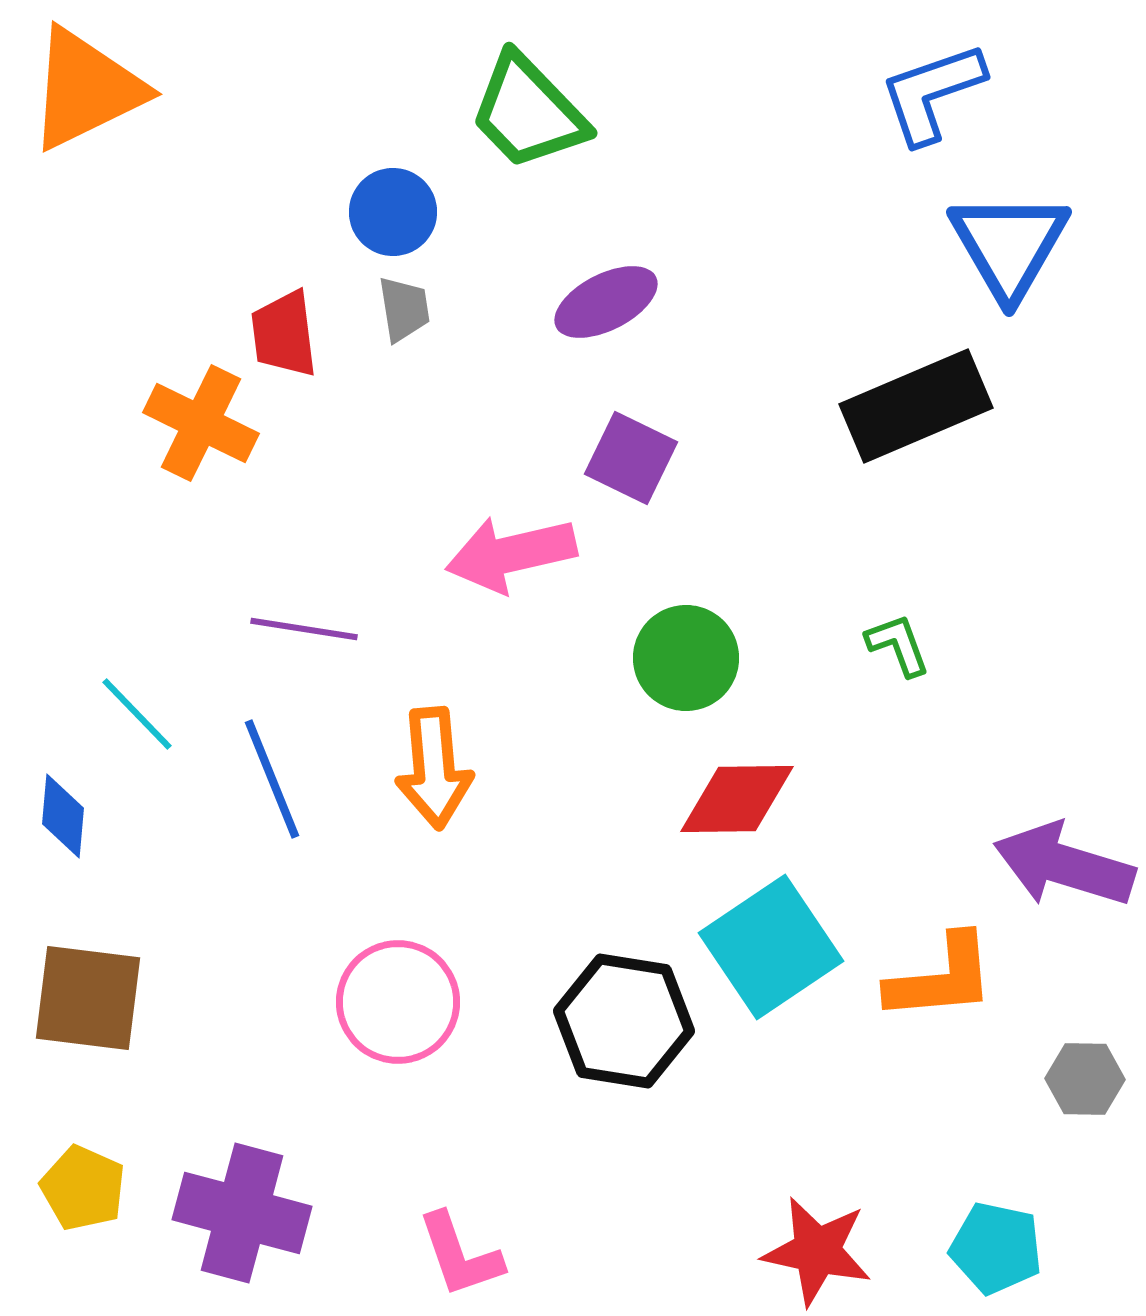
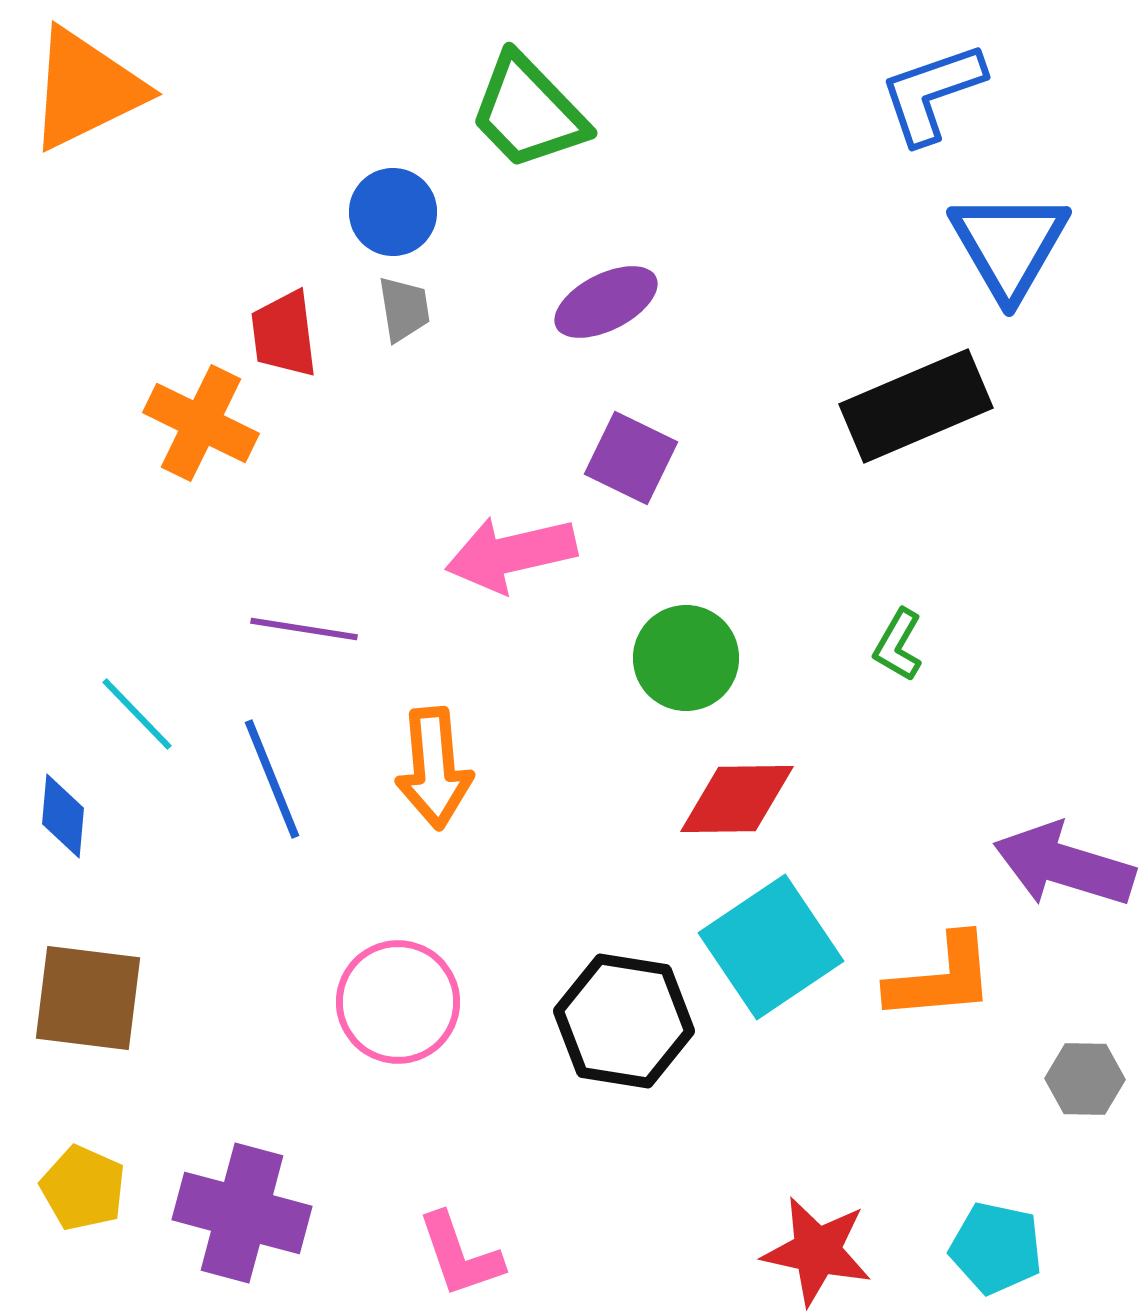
green L-shape: rotated 130 degrees counterclockwise
